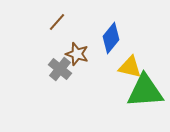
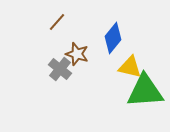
blue diamond: moved 2 px right
